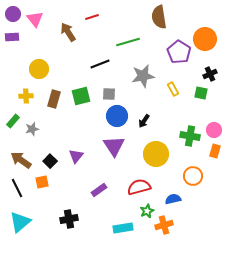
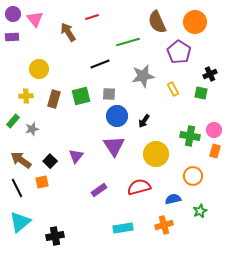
brown semicircle at (159, 17): moved 2 px left, 5 px down; rotated 15 degrees counterclockwise
orange circle at (205, 39): moved 10 px left, 17 px up
green star at (147, 211): moved 53 px right
black cross at (69, 219): moved 14 px left, 17 px down
